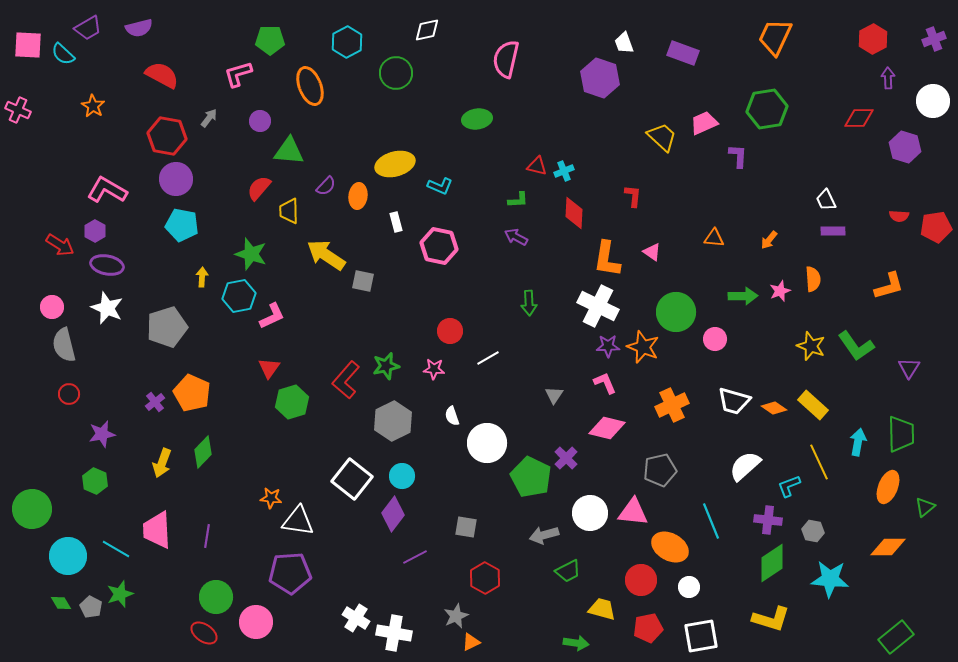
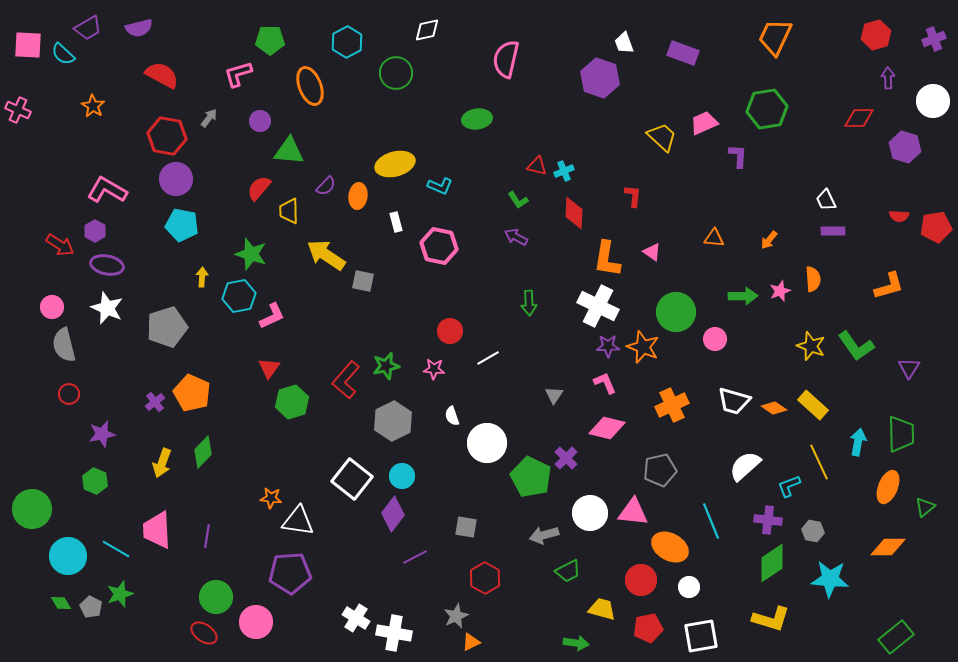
red hexagon at (873, 39): moved 3 px right, 4 px up; rotated 12 degrees clockwise
green L-shape at (518, 200): rotated 60 degrees clockwise
